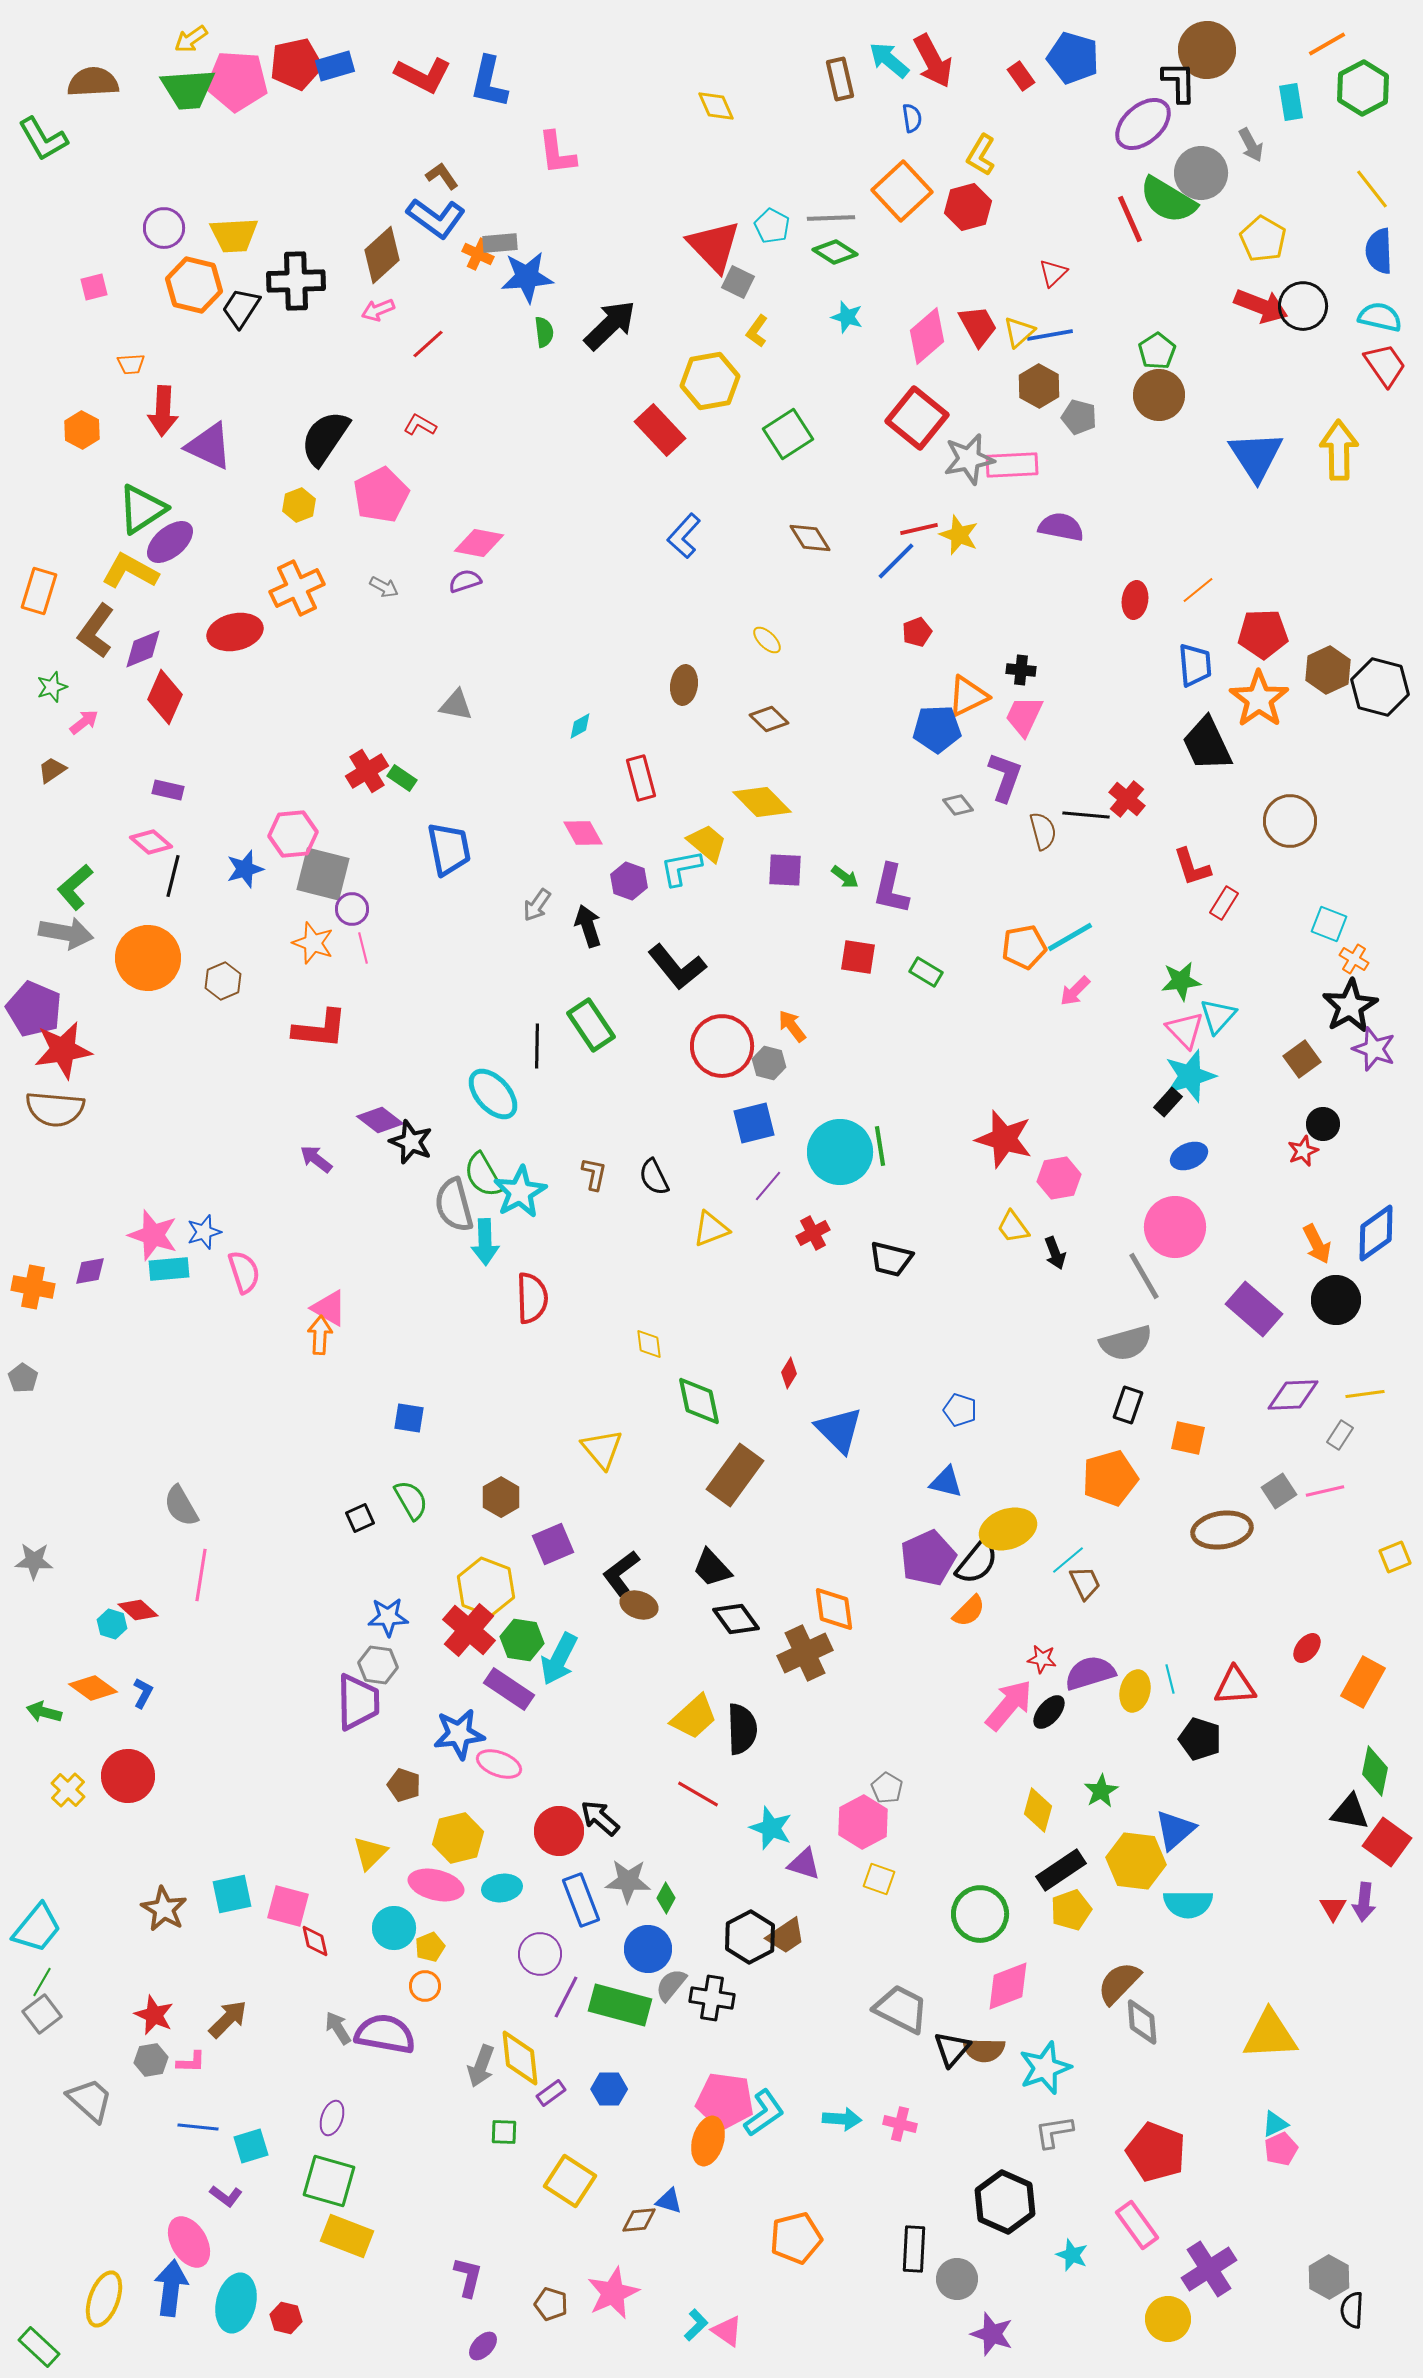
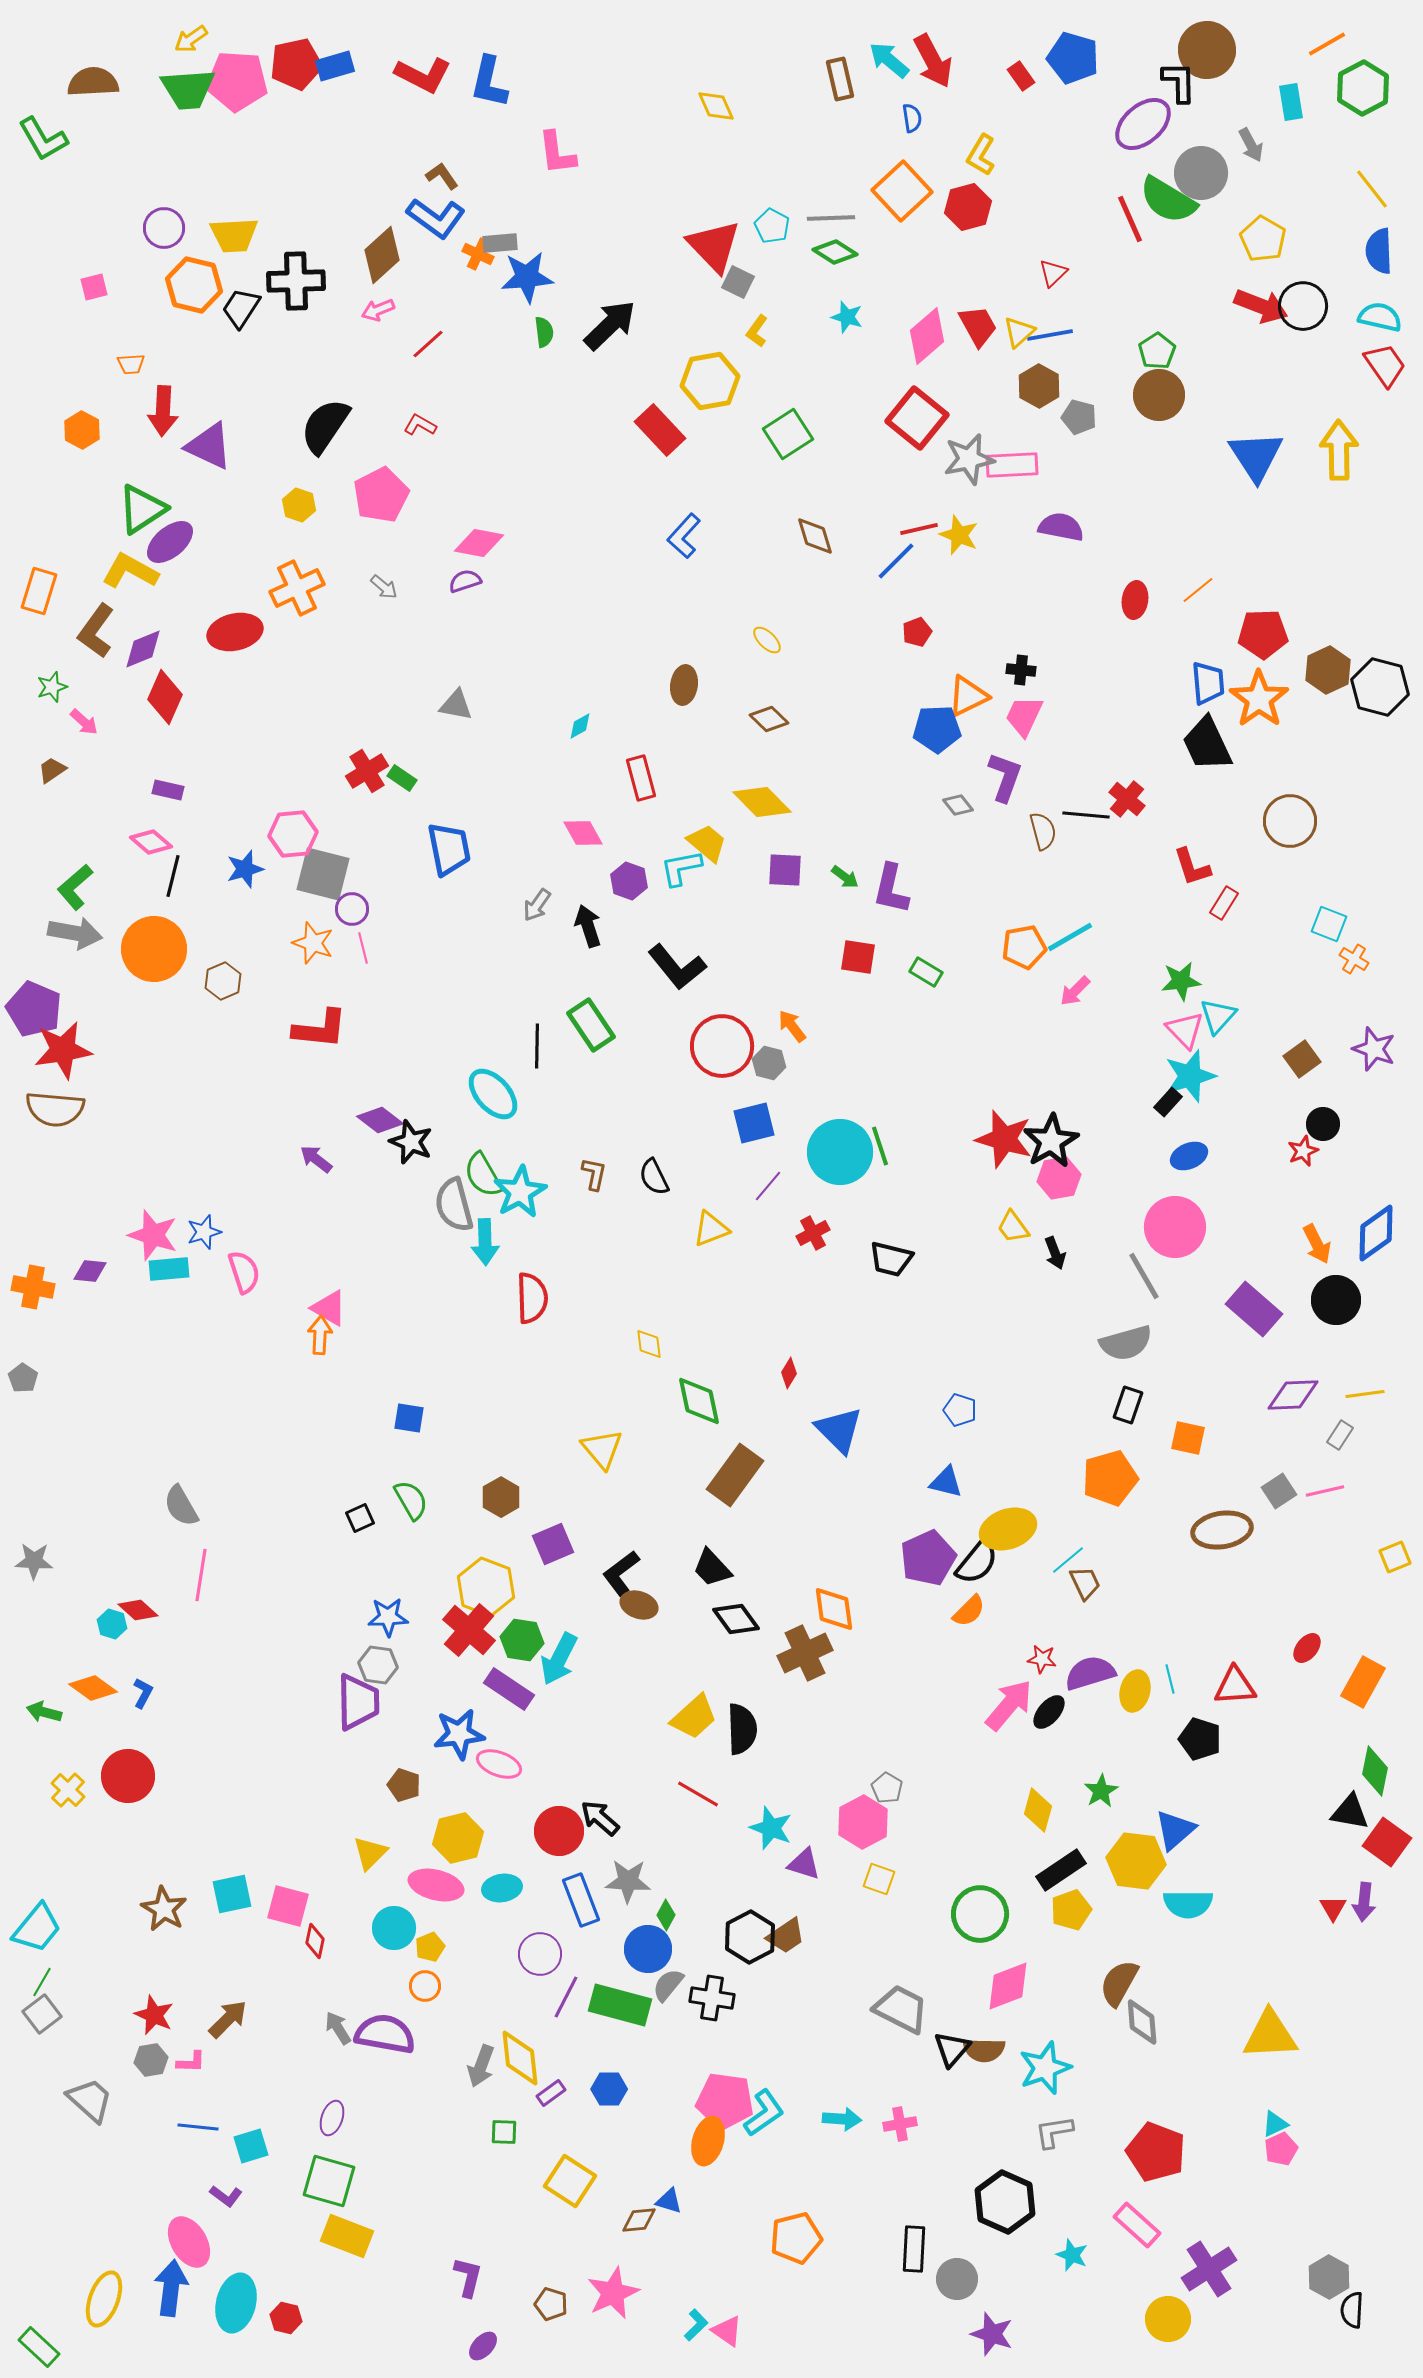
black semicircle at (325, 438): moved 12 px up
yellow hexagon at (299, 505): rotated 20 degrees counterclockwise
brown diamond at (810, 538): moved 5 px right, 2 px up; rotated 15 degrees clockwise
gray arrow at (384, 587): rotated 12 degrees clockwise
blue trapezoid at (1195, 665): moved 13 px right, 18 px down
pink arrow at (84, 722): rotated 80 degrees clockwise
gray arrow at (66, 933): moved 9 px right
orange circle at (148, 958): moved 6 px right, 9 px up
black star at (1350, 1006): moved 299 px left, 135 px down
green line at (880, 1146): rotated 9 degrees counterclockwise
purple diamond at (90, 1271): rotated 16 degrees clockwise
green diamond at (666, 1898): moved 17 px down
red diamond at (315, 1941): rotated 24 degrees clockwise
brown semicircle at (1119, 1983): rotated 15 degrees counterclockwise
gray semicircle at (671, 1985): moved 3 px left
pink cross at (900, 2124): rotated 24 degrees counterclockwise
pink rectangle at (1137, 2225): rotated 12 degrees counterclockwise
